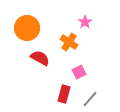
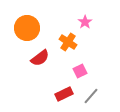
orange cross: moved 1 px left
red semicircle: rotated 114 degrees clockwise
pink square: moved 1 px right, 1 px up
red rectangle: rotated 48 degrees clockwise
gray line: moved 1 px right, 3 px up
